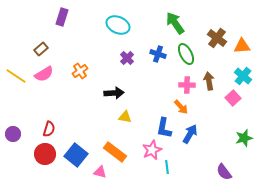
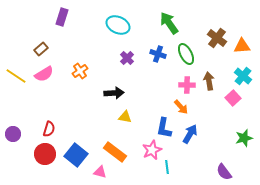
green arrow: moved 6 px left
